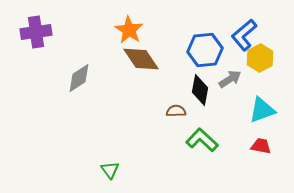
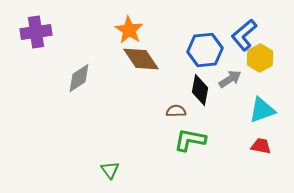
green L-shape: moved 12 px left; rotated 32 degrees counterclockwise
